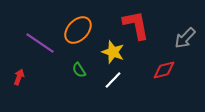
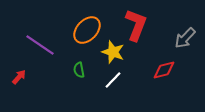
red L-shape: rotated 32 degrees clockwise
orange ellipse: moved 9 px right
purple line: moved 2 px down
green semicircle: rotated 21 degrees clockwise
red arrow: rotated 21 degrees clockwise
